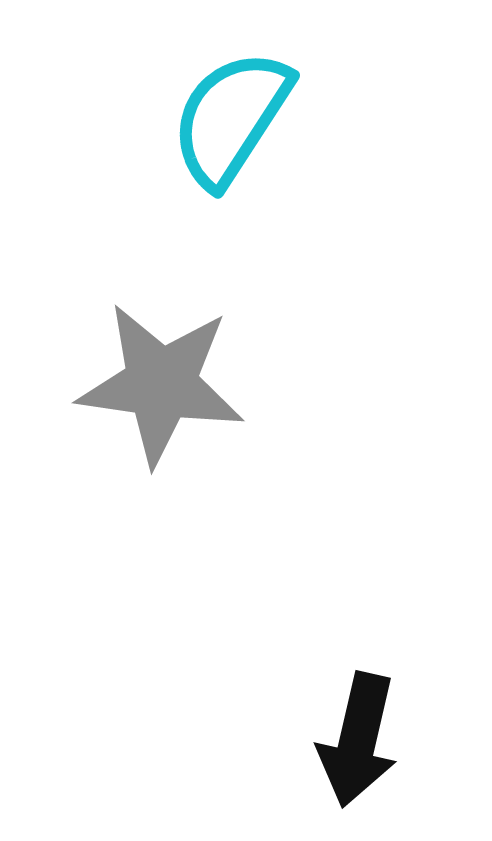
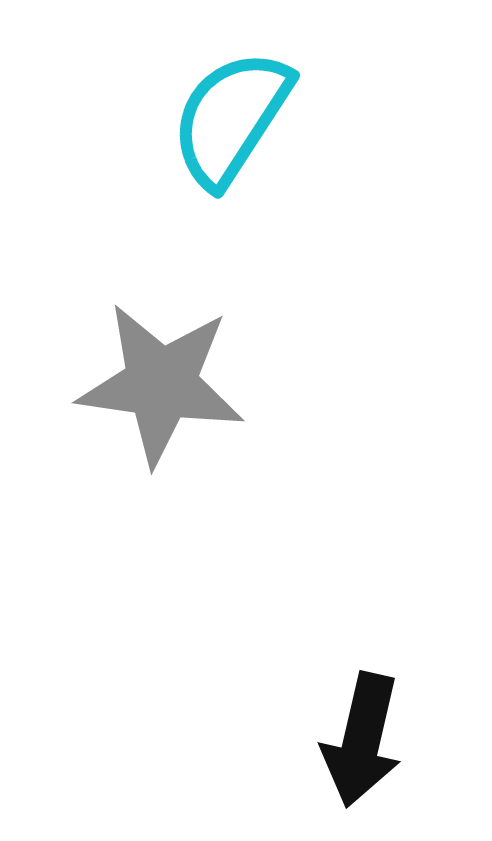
black arrow: moved 4 px right
